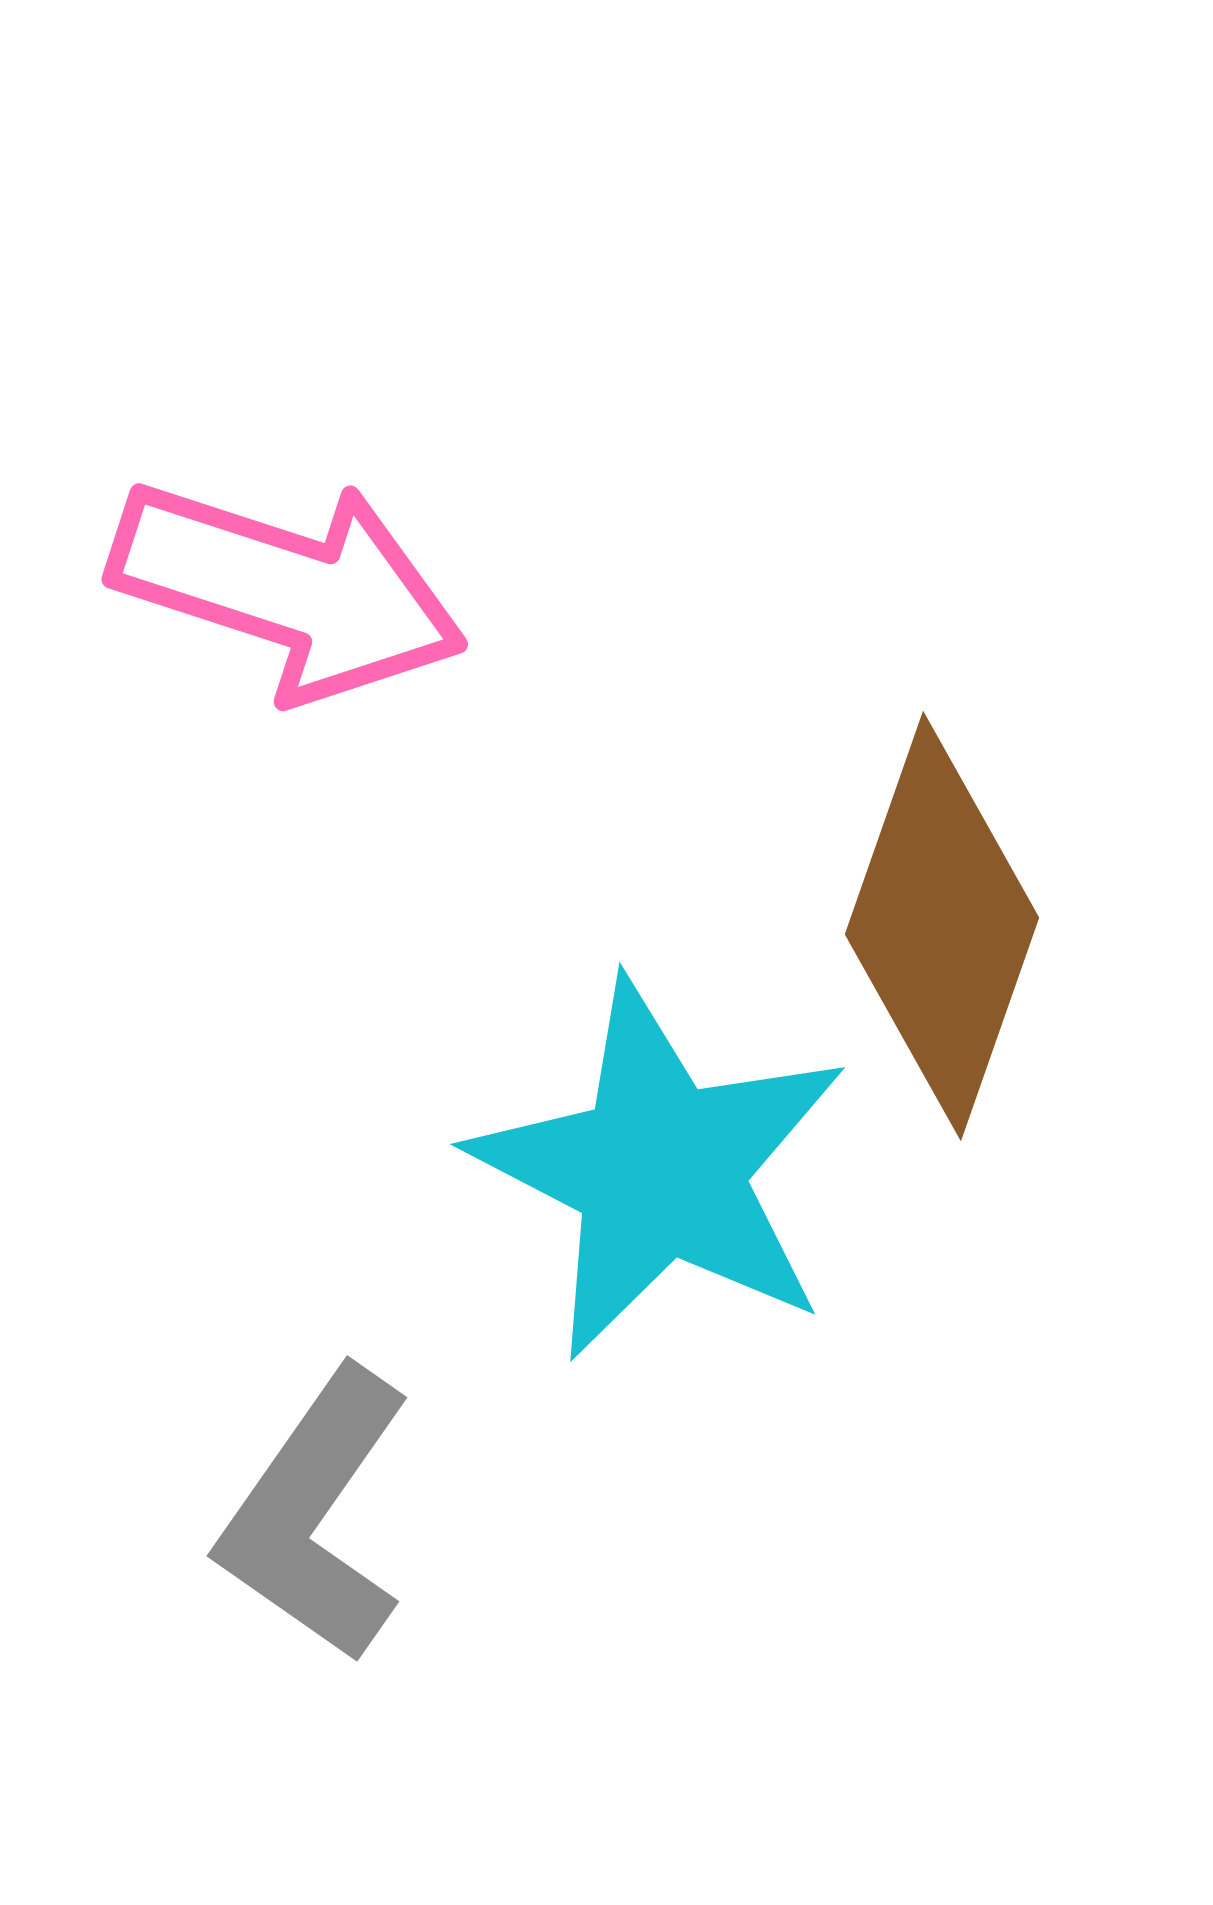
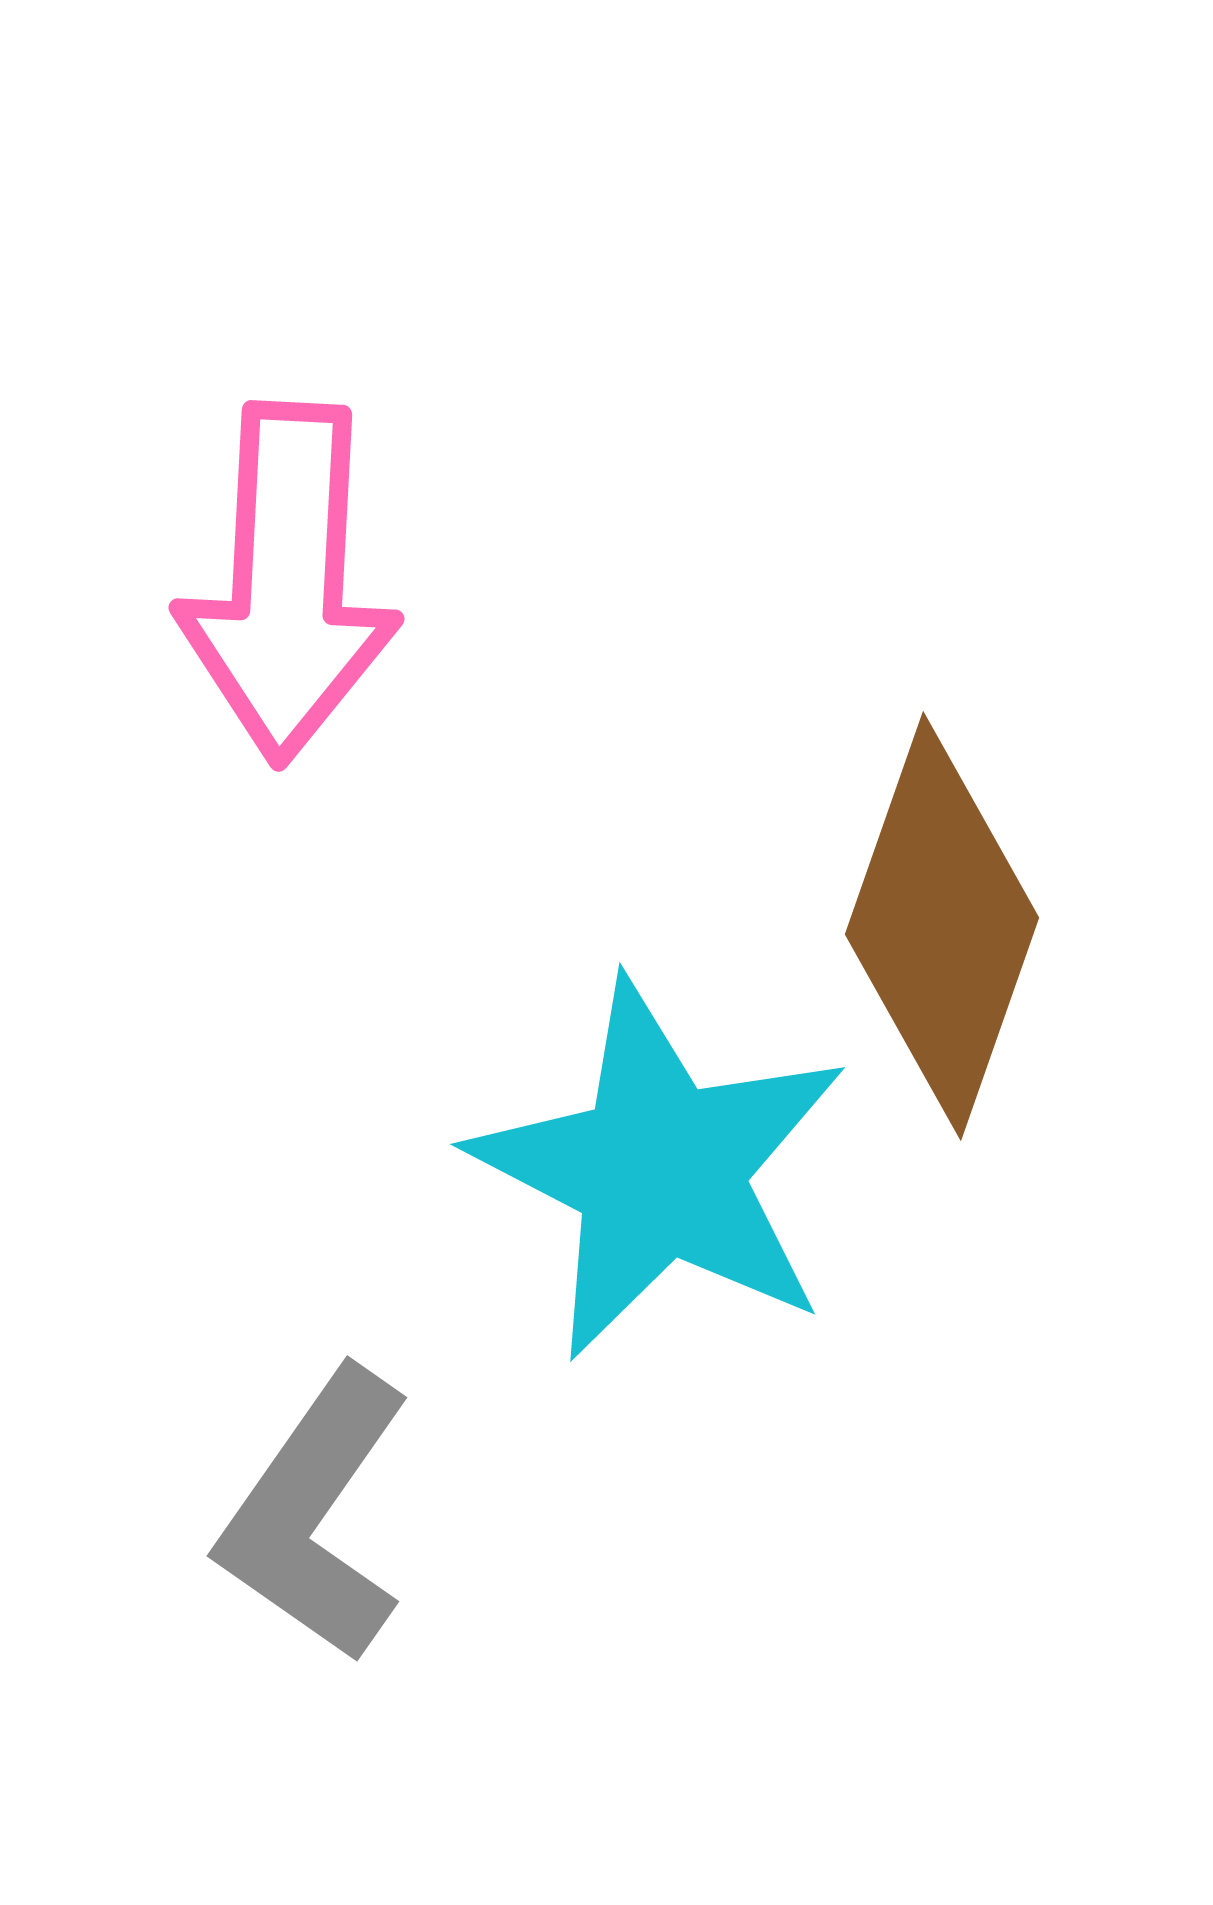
pink arrow: moved 6 px up; rotated 75 degrees clockwise
